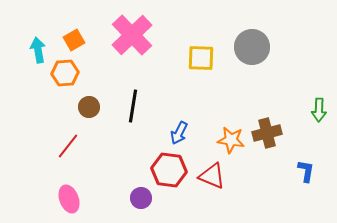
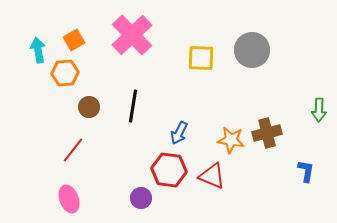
gray circle: moved 3 px down
red line: moved 5 px right, 4 px down
